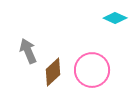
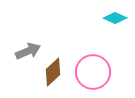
gray arrow: rotated 90 degrees clockwise
pink circle: moved 1 px right, 2 px down
